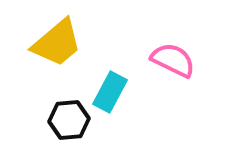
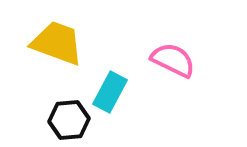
yellow trapezoid: rotated 120 degrees counterclockwise
